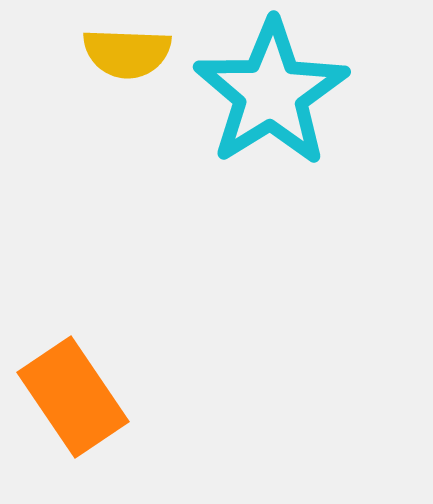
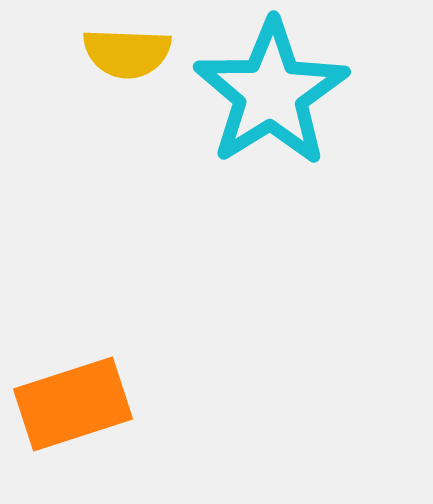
orange rectangle: moved 7 px down; rotated 74 degrees counterclockwise
